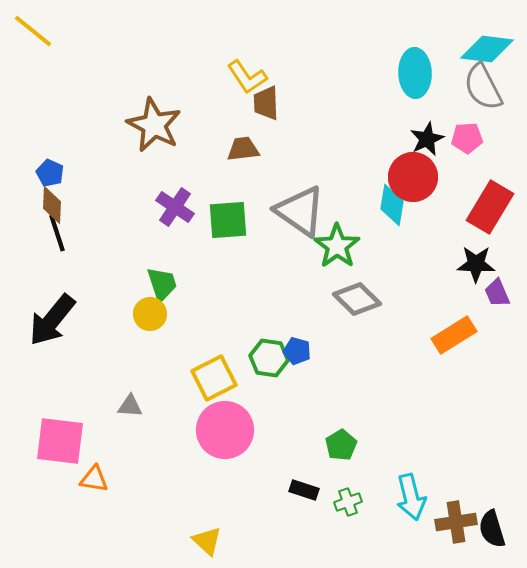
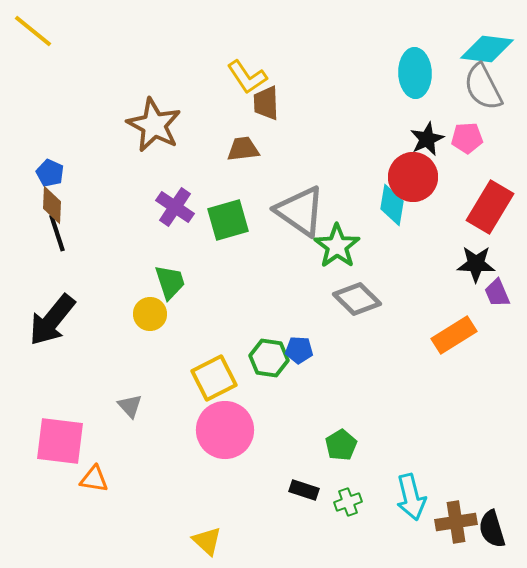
green square at (228, 220): rotated 12 degrees counterclockwise
green trapezoid at (162, 284): moved 8 px right, 2 px up
blue pentagon at (297, 351): moved 2 px right, 1 px up; rotated 12 degrees counterclockwise
gray triangle at (130, 406): rotated 44 degrees clockwise
